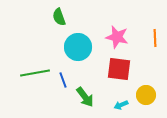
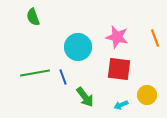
green semicircle: moved 26 px left
orange line: rotated 18 degrees counterclockwise
blue line: moved 3 px up
yellow circle: moved 1 px right
